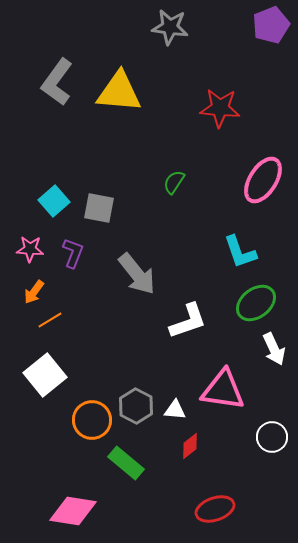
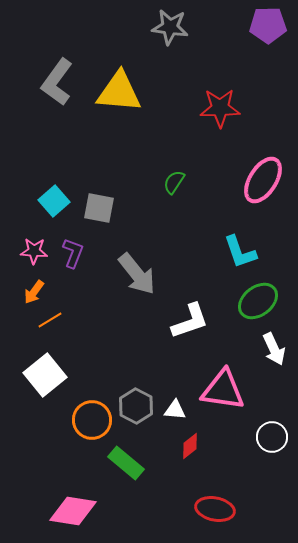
purple pentagon: moved 3 px left; rotated 21 degrees clockwise
red star: rotated 6 degrees counterclockwise
pink star: moved 4 px right, 2 px down
green ellipse: moved 2 px right, 2 px up
white L-shape: moved 2 px right
red ellipse: rotated 30 degrees clockwise
